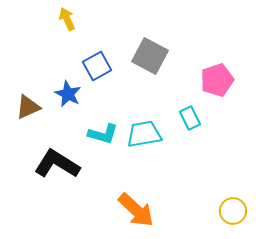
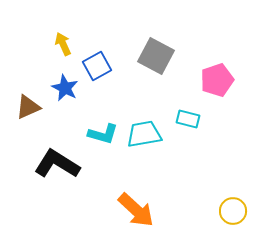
yellow arrow: moved 4 px left, 25 px down
gray square: moved 6 px right
blue star: moved 3 px left, 6 px up
cyan rectangle: moved 2 px left, 1 px down; rotated 50 degrees counterclockwise
